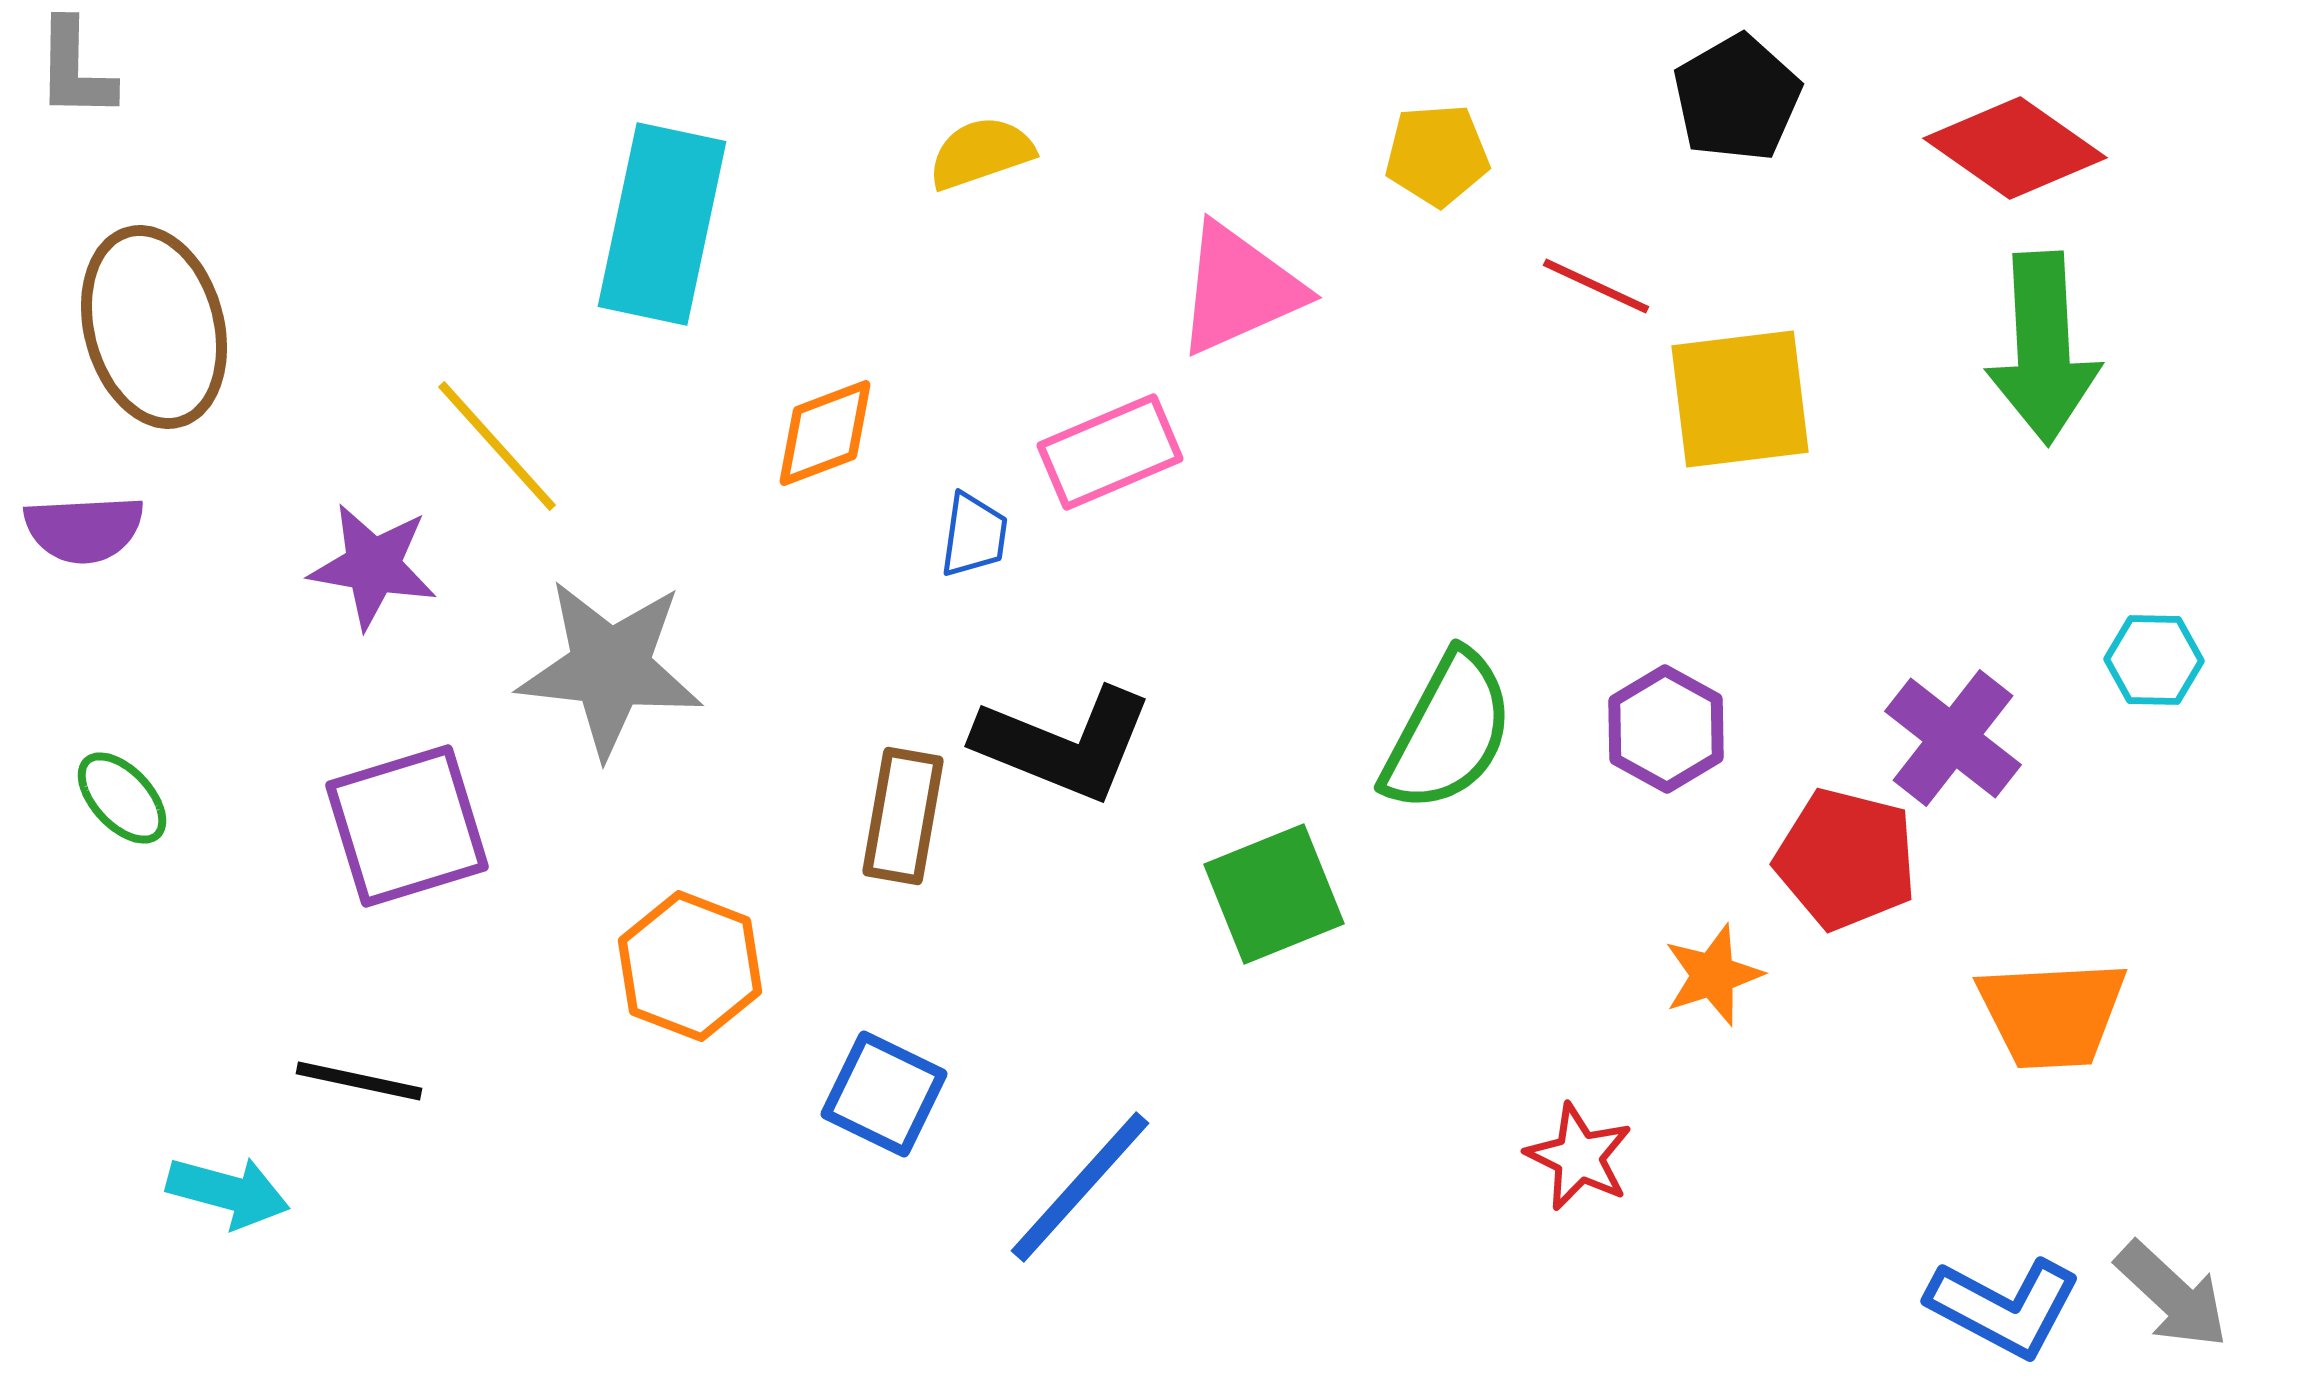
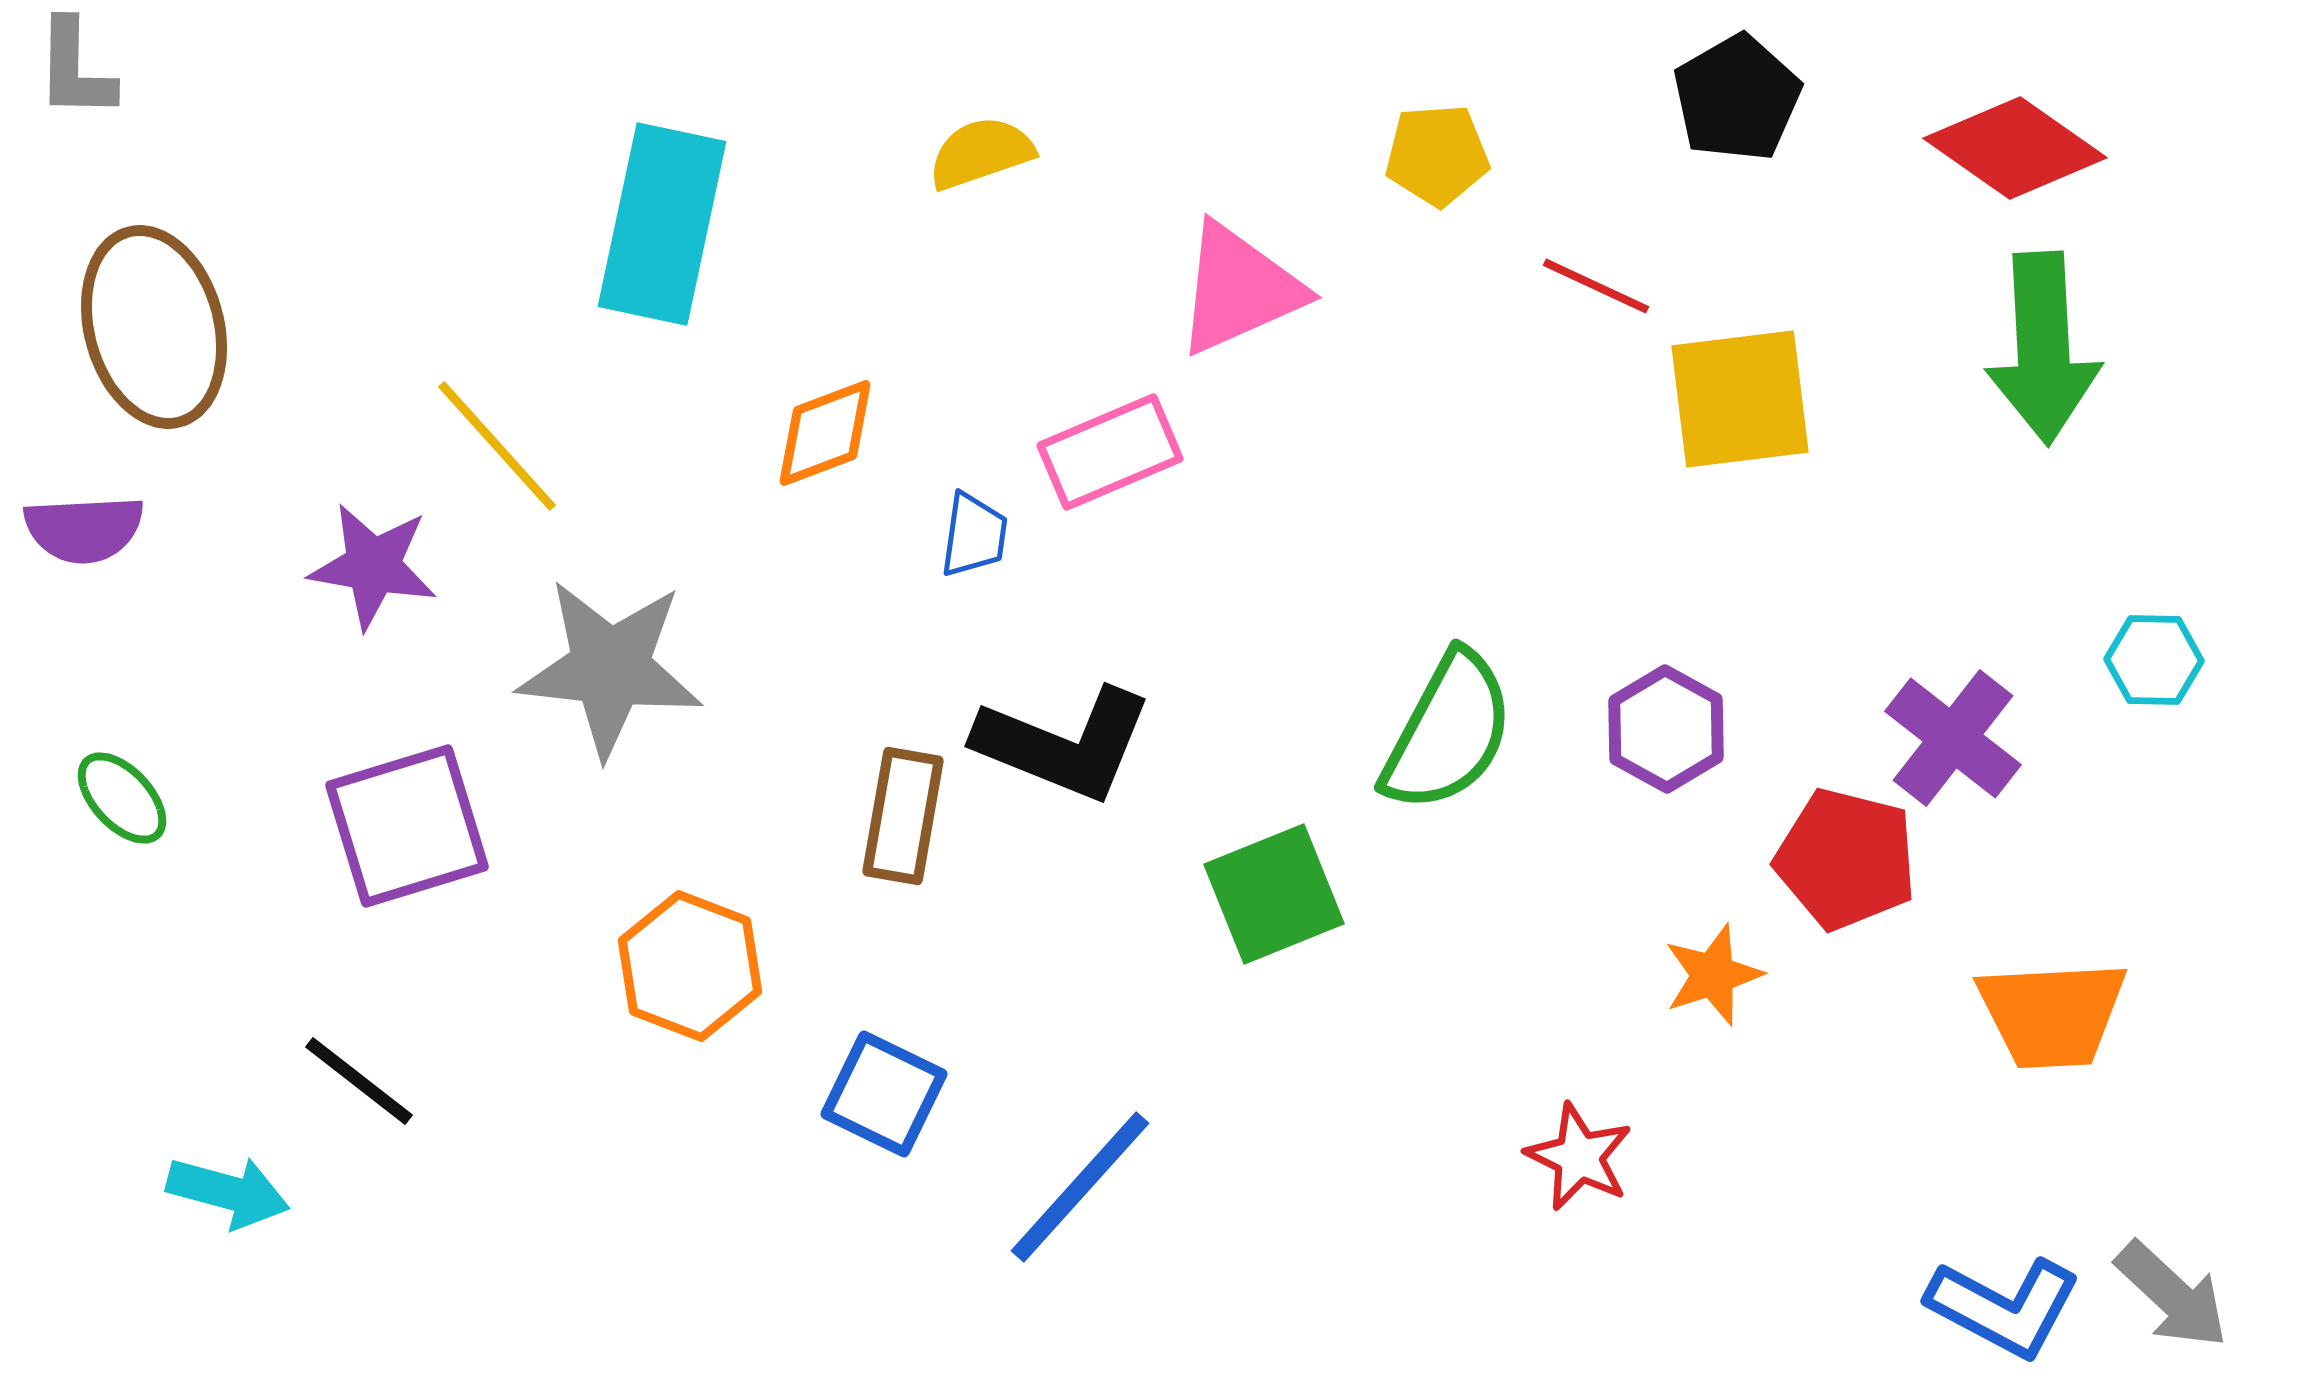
black line: rotated 26 degrees clockwise
